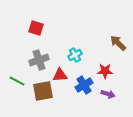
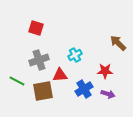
blue cross: moved 4 px down
